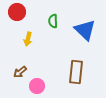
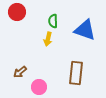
blue triangle: rotated 25 degrees counterclockwise
yellow arrow: moved 20 px right
brown rectangle: moved 1 px down
pink circle: moved 2 px right, 1 px down
